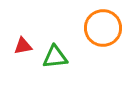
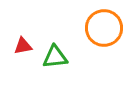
orange circle: moved 1 px right
